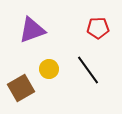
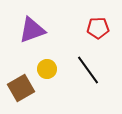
yellow circle: moved 2 px left
